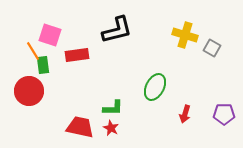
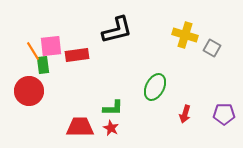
pink square: moved 1 px right, 11 px down; rotated 25 degrees counterclockwise
red trapezoid: rotated 12 degrees counterclockwise
